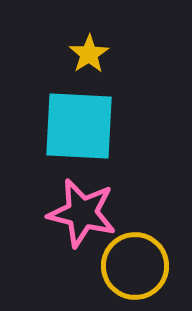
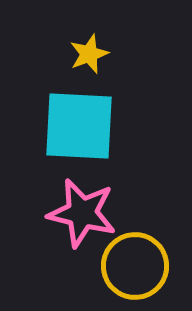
yellow star: rotated 12 degrees clockwise
